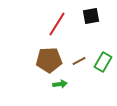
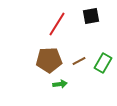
green rectangle: moved 1 px down
